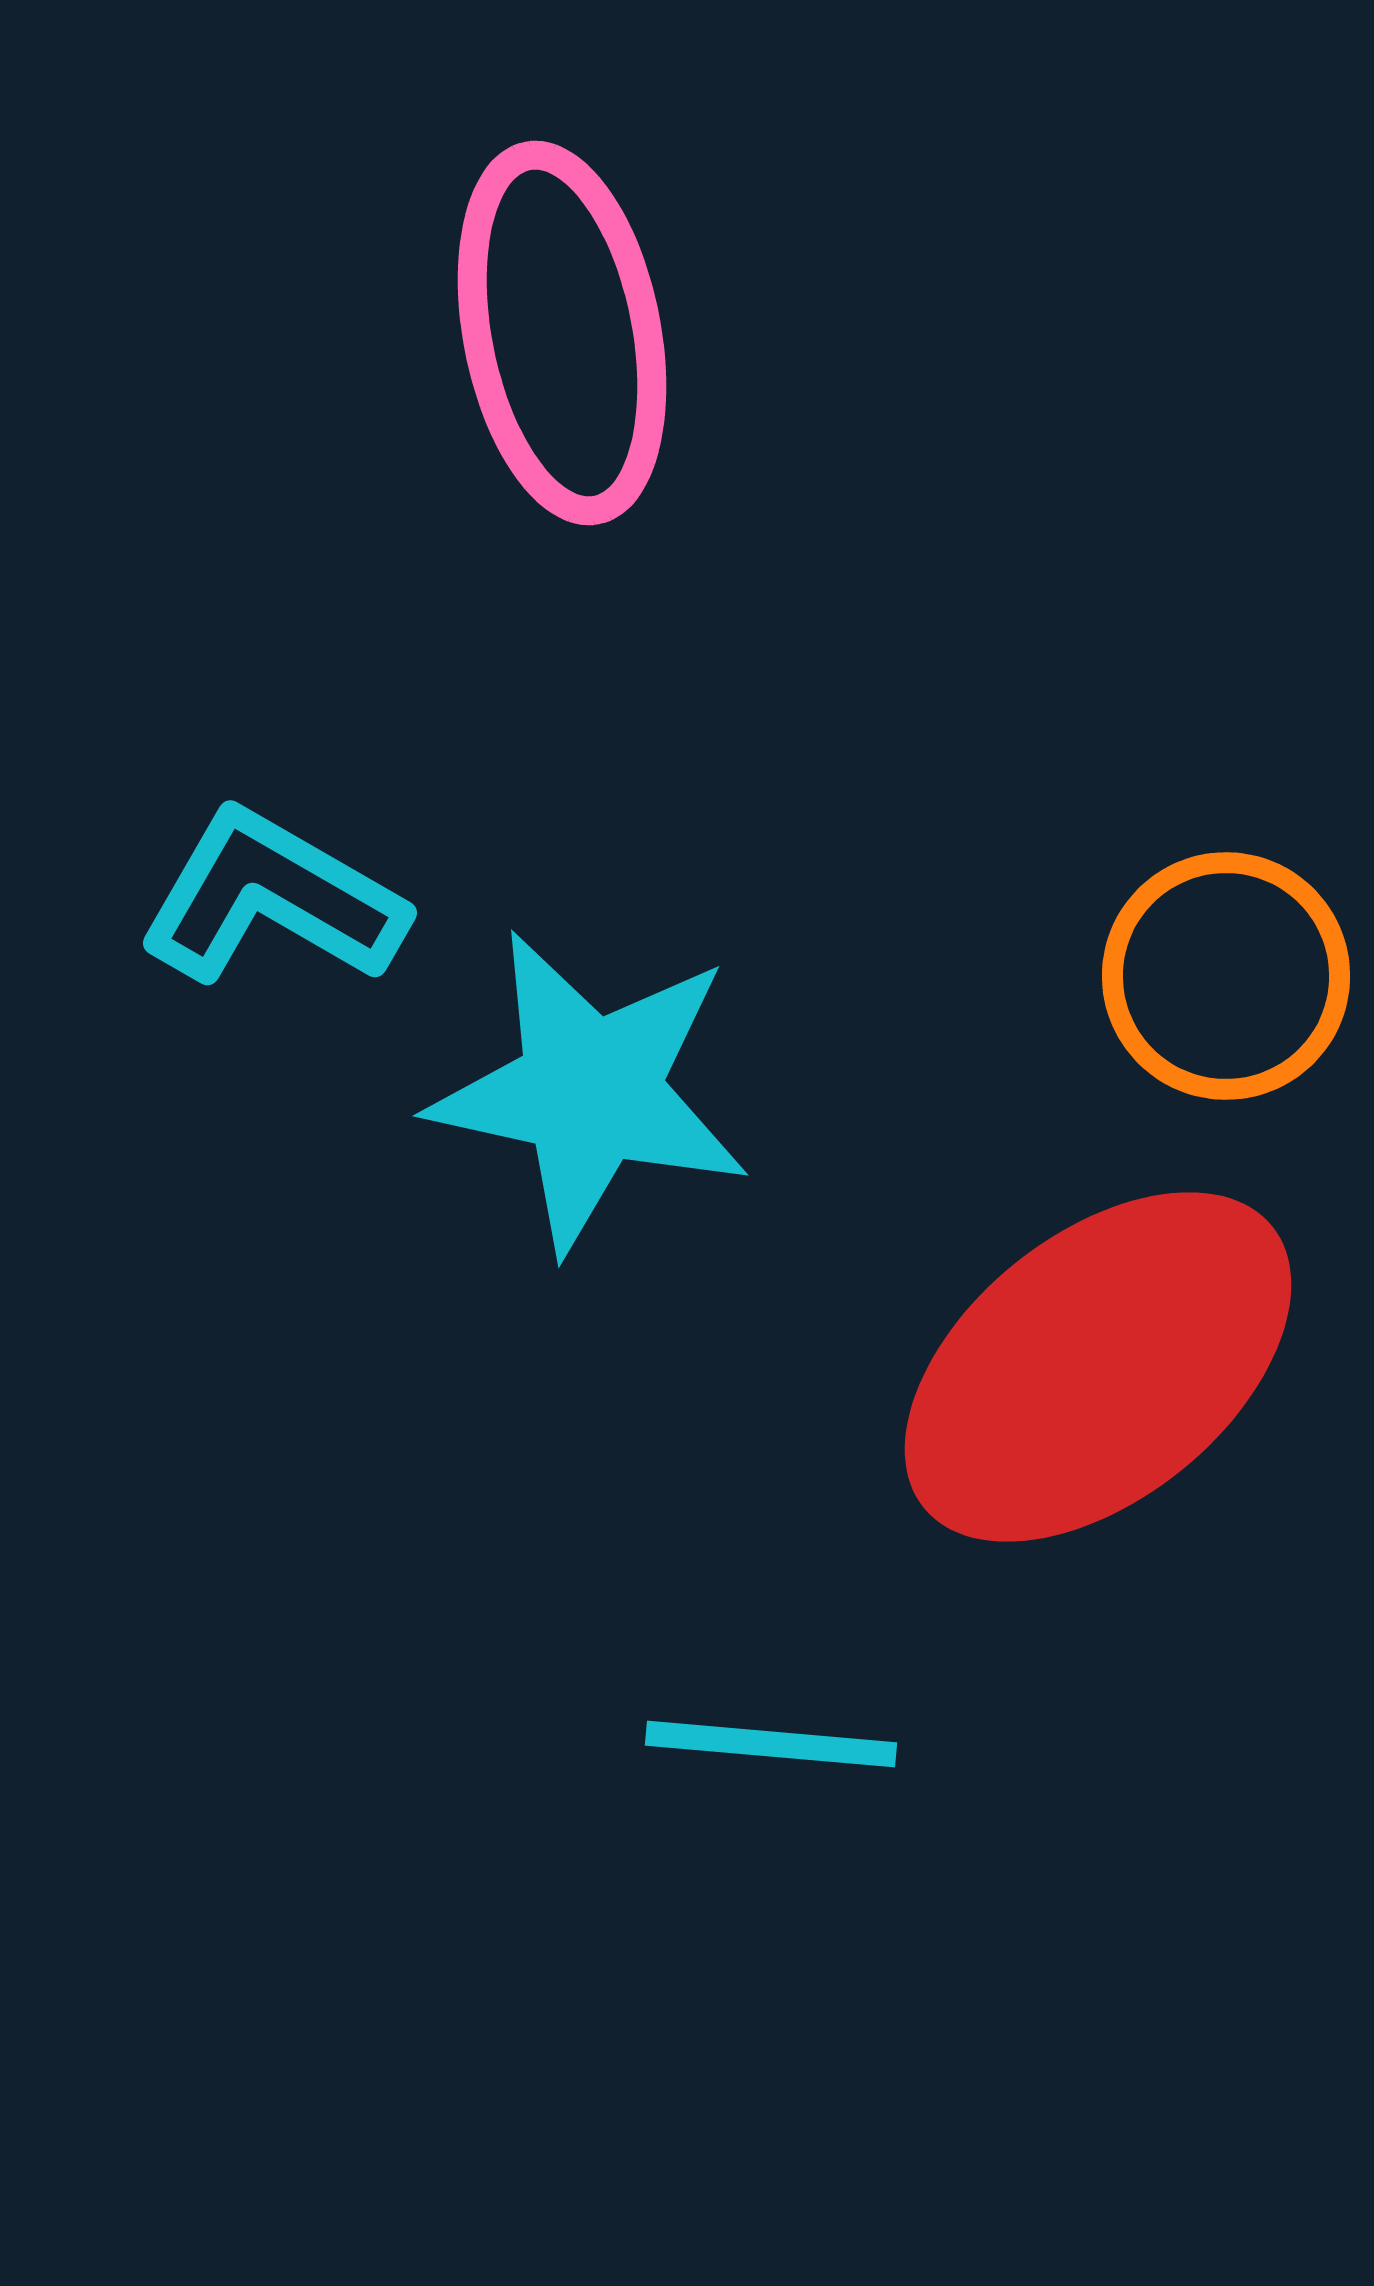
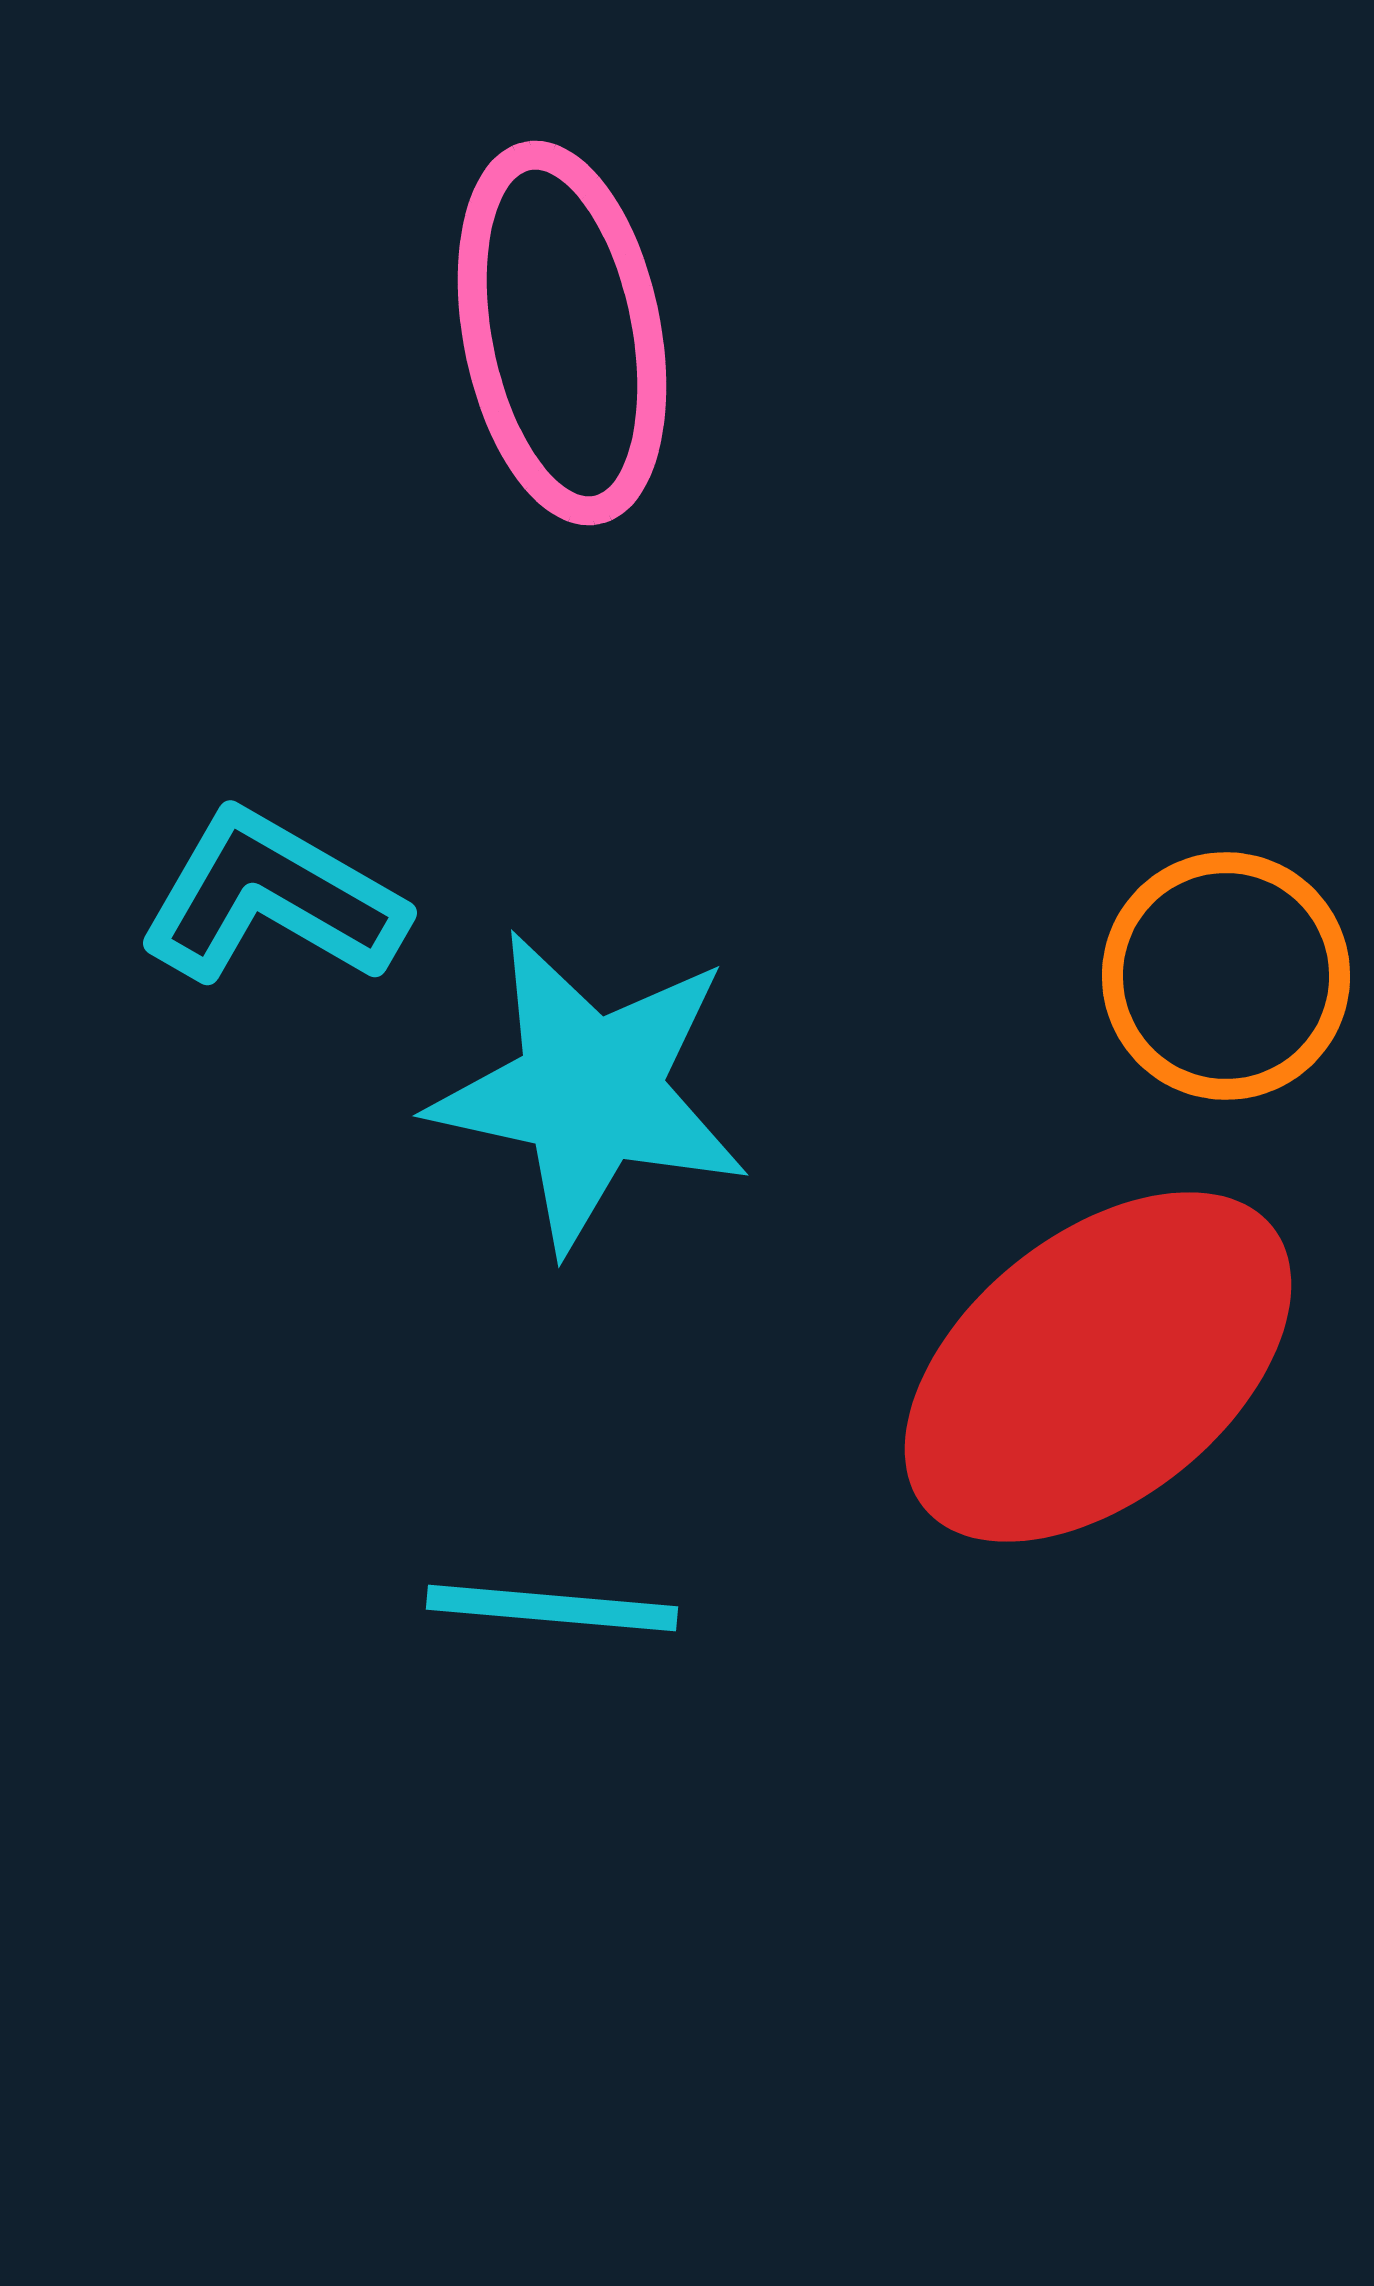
cyan line: moved 219 px left, 136 px up
